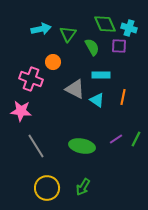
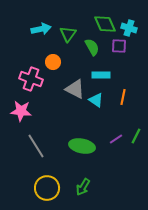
cyan triangle: moved 1 px left
green line: moved 3 px up
